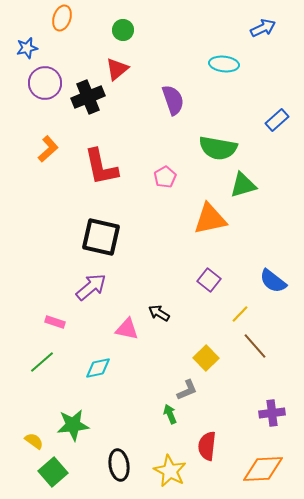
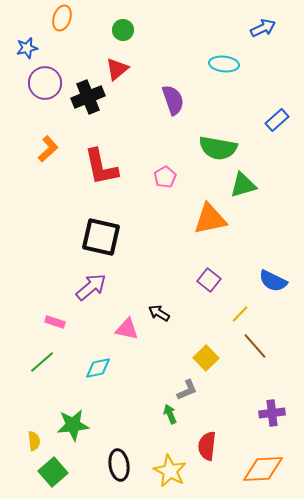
blue semicircle: rotated 12 degrees counterclockwise
yellow semicircle: rotated 48 degrees clockwise
